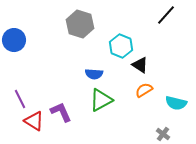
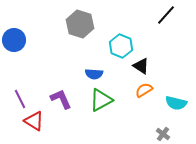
black triangle: moved 1 px right, 1 px down
purple L-shape: moved 13 px up
